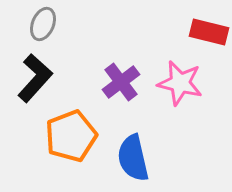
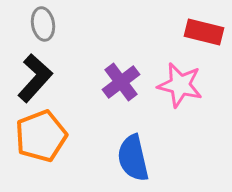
gray ellipse: rotated 32 degrees counterclockwise
red rectangle: moved 5 px left
pink star: moved 2 px down
orange pentagon: moved 30 px left
